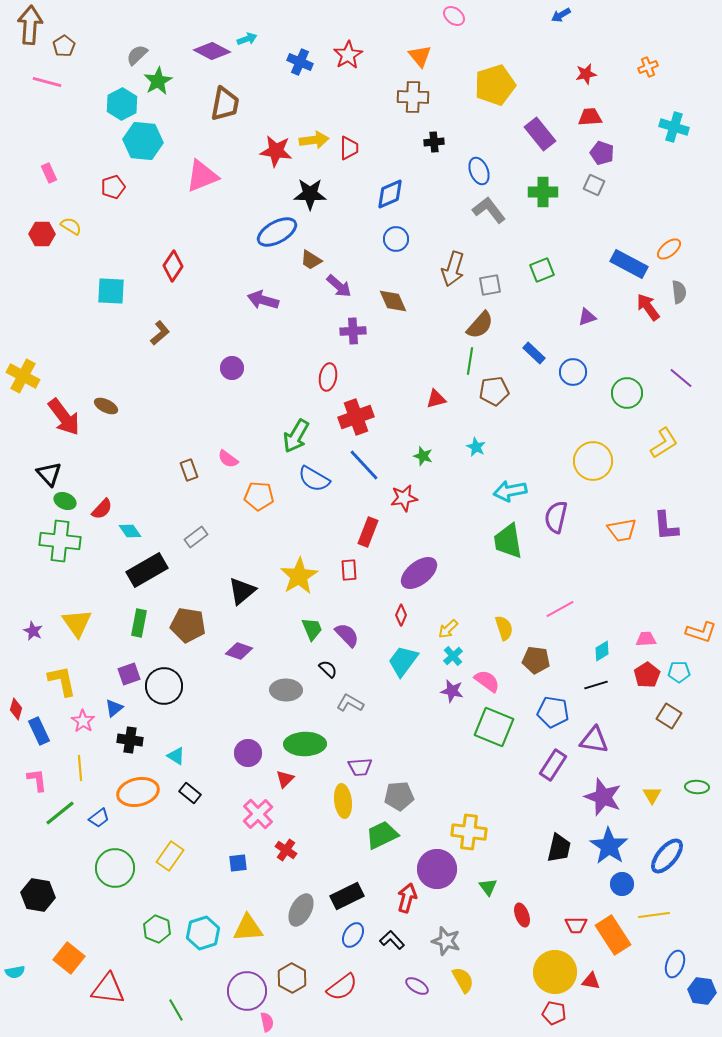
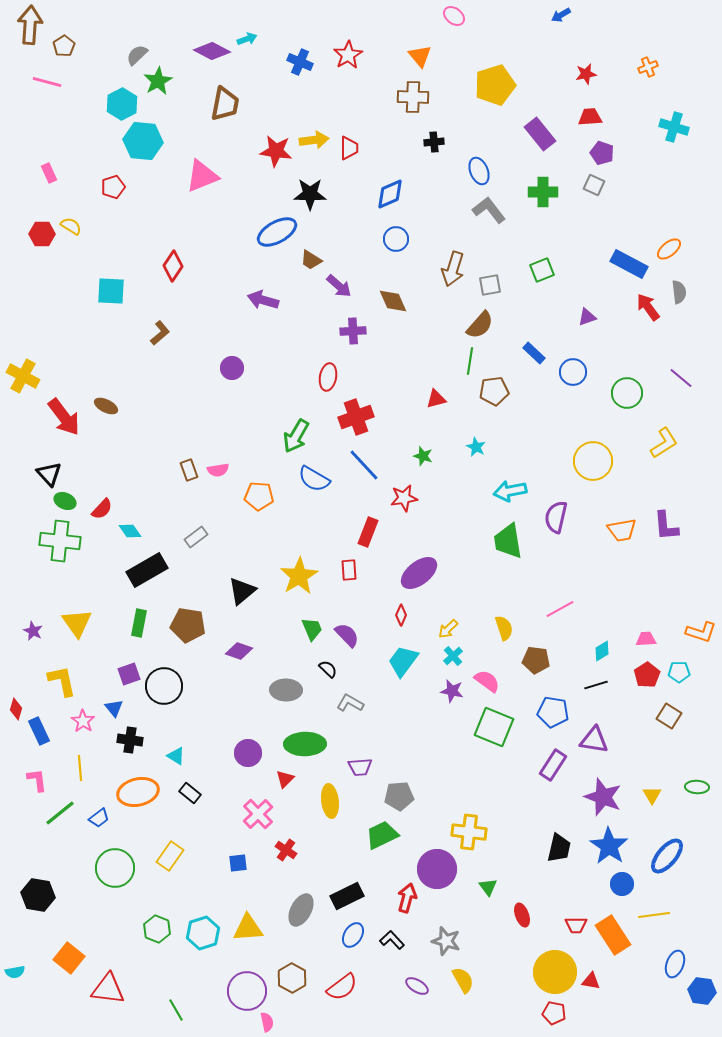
pink semicircle at (228, 459): moved 10 px left, 11 px down; rotated 45 degrees counterclockwise
blue triangle at (114, 708): rotated 30 degrees counterclockwise
yellow ellipse at (343, 801): moved 13 px left
